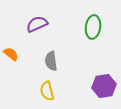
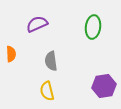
orange semicircle: rotated 49 degrees clockwise
